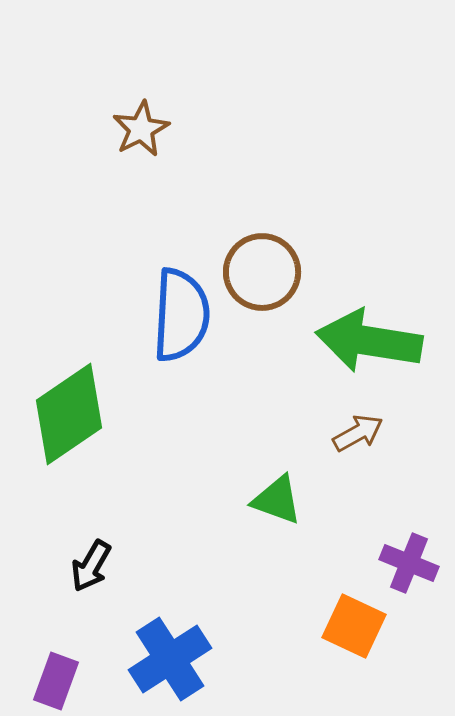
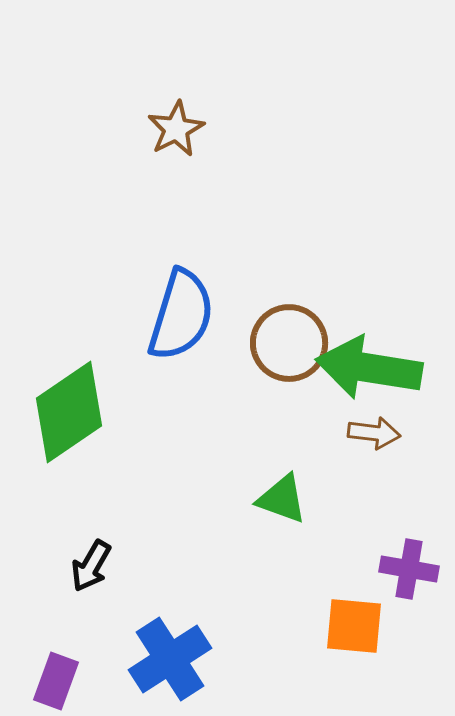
brown star: moved 35 px right
brown circle: moved 27 px right, 71 px down
blue semicircle: rotated 14 degrees clockwise
green arrow: moved 27 px down
green diamond: moved 2 px up
brown arrow: moved 16 px right; rotated 36 degrees clockwise
green triangle: moved 5 px right, 1 px up
purple cross: moved 6 px down; rotated 12 degrees counterclockwise
orange square: rotated 20 degrees counterclockwise
